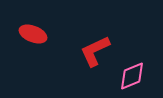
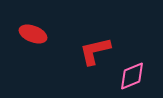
red L-shape: rotated 12 degrees clockwise
